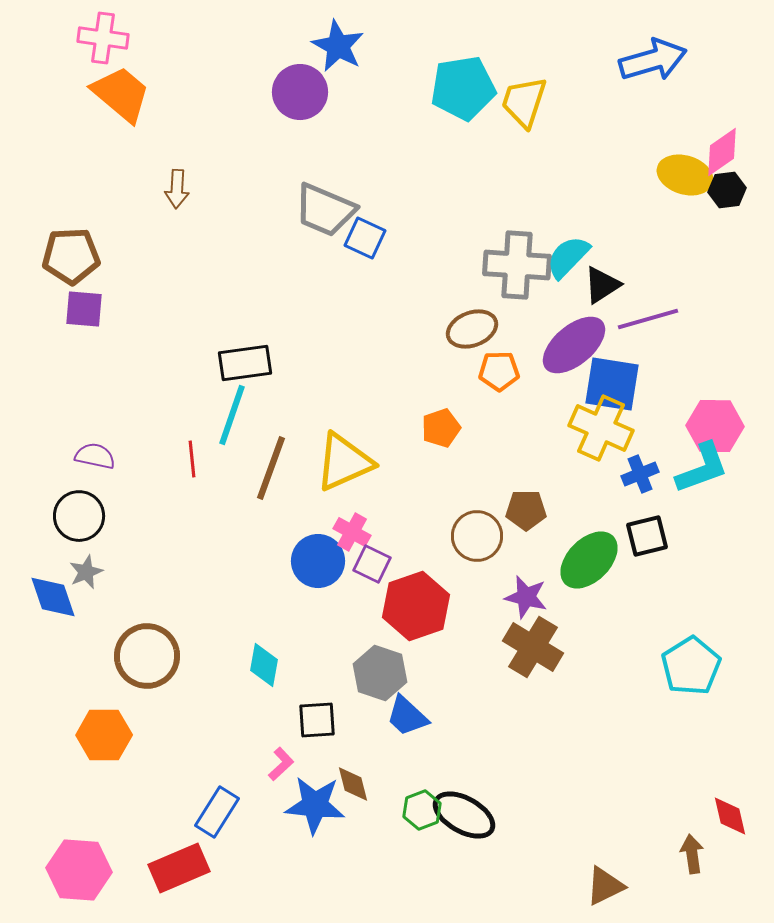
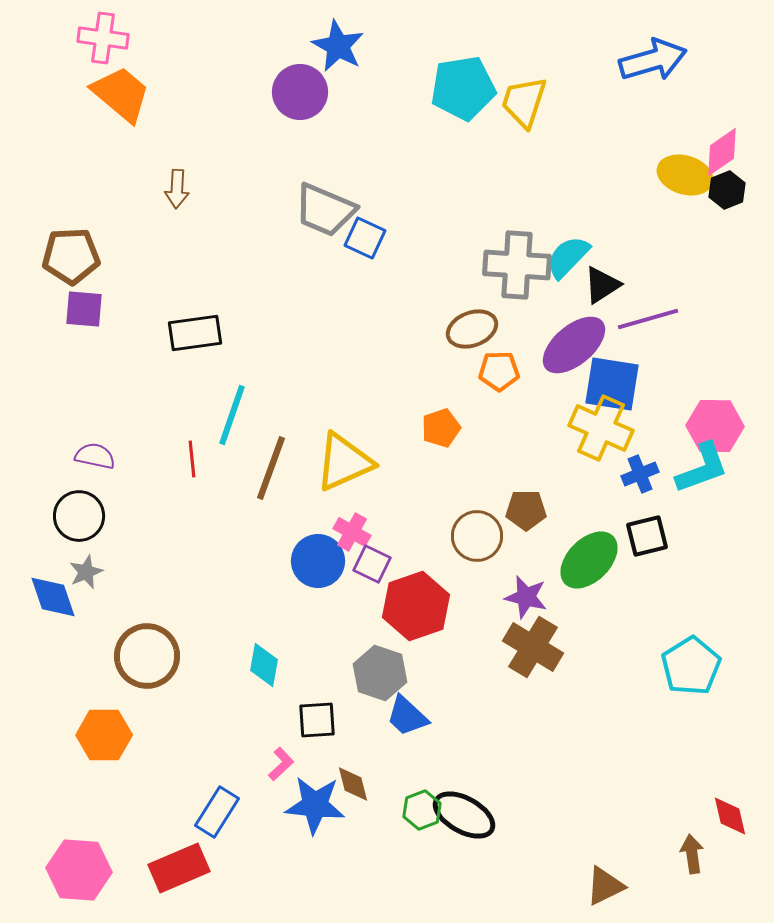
black hexagon at (727, 190): rotated 15 degrees counterclockwise
black rectangle at (245, 363): moved 50 px left, 30 px up
